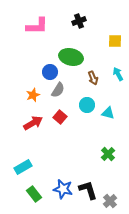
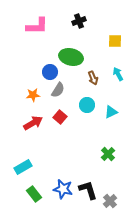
orange star: rotated 16 degrees clockwise
cyan triangle: moved 3 px right, 1 px up; rotated 40 degrees counterclockwise
